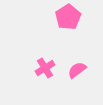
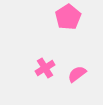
pink semicircle: moved 4 px down
